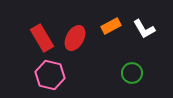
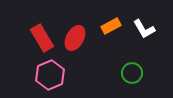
pink hexagon: rotated 24 degrees clockwise
